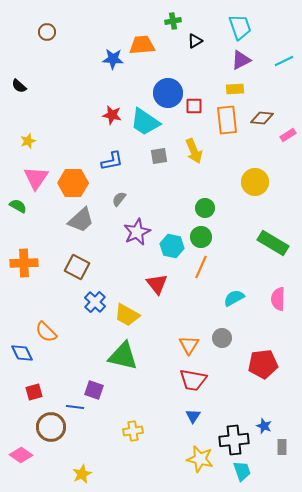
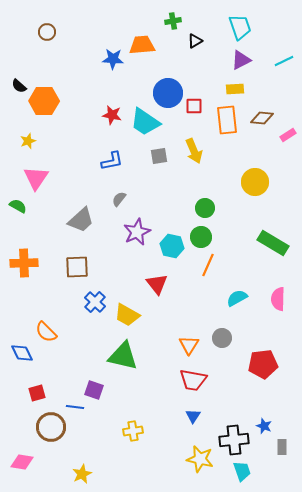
orange hexagon at (73, 183): moved 29 px left, 82 px up
brown square at (77, 267): rotated 30 degrees counterclockwise
orange line at (201, 267): moved 7 px right, 2 px up
cyan semicircle at (234, 298): moved 3 px right
red square at (34, 392): moved 3 px right, 1 px down
pink diamond at (21, 455): moved 1 px right, 7 px down; rotated 25 degrees counterclockwise
